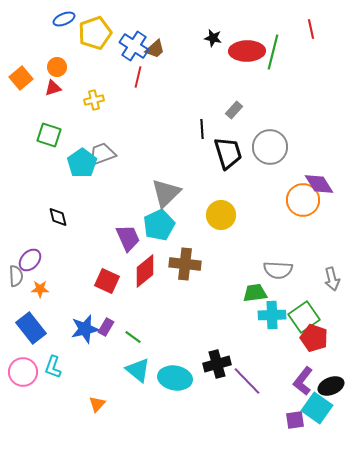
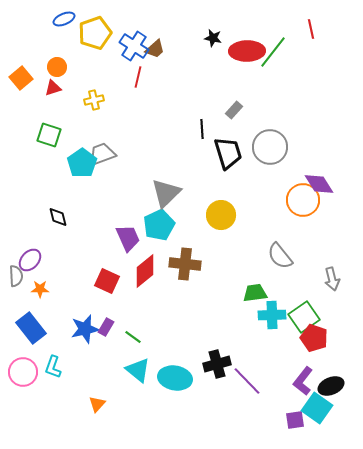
green line at (273, 52): rotated 24 degrees clockwise
gray semicircle at (278, 270): moved 2 px right, 14 px up; rotated 48 degrees clockwise
